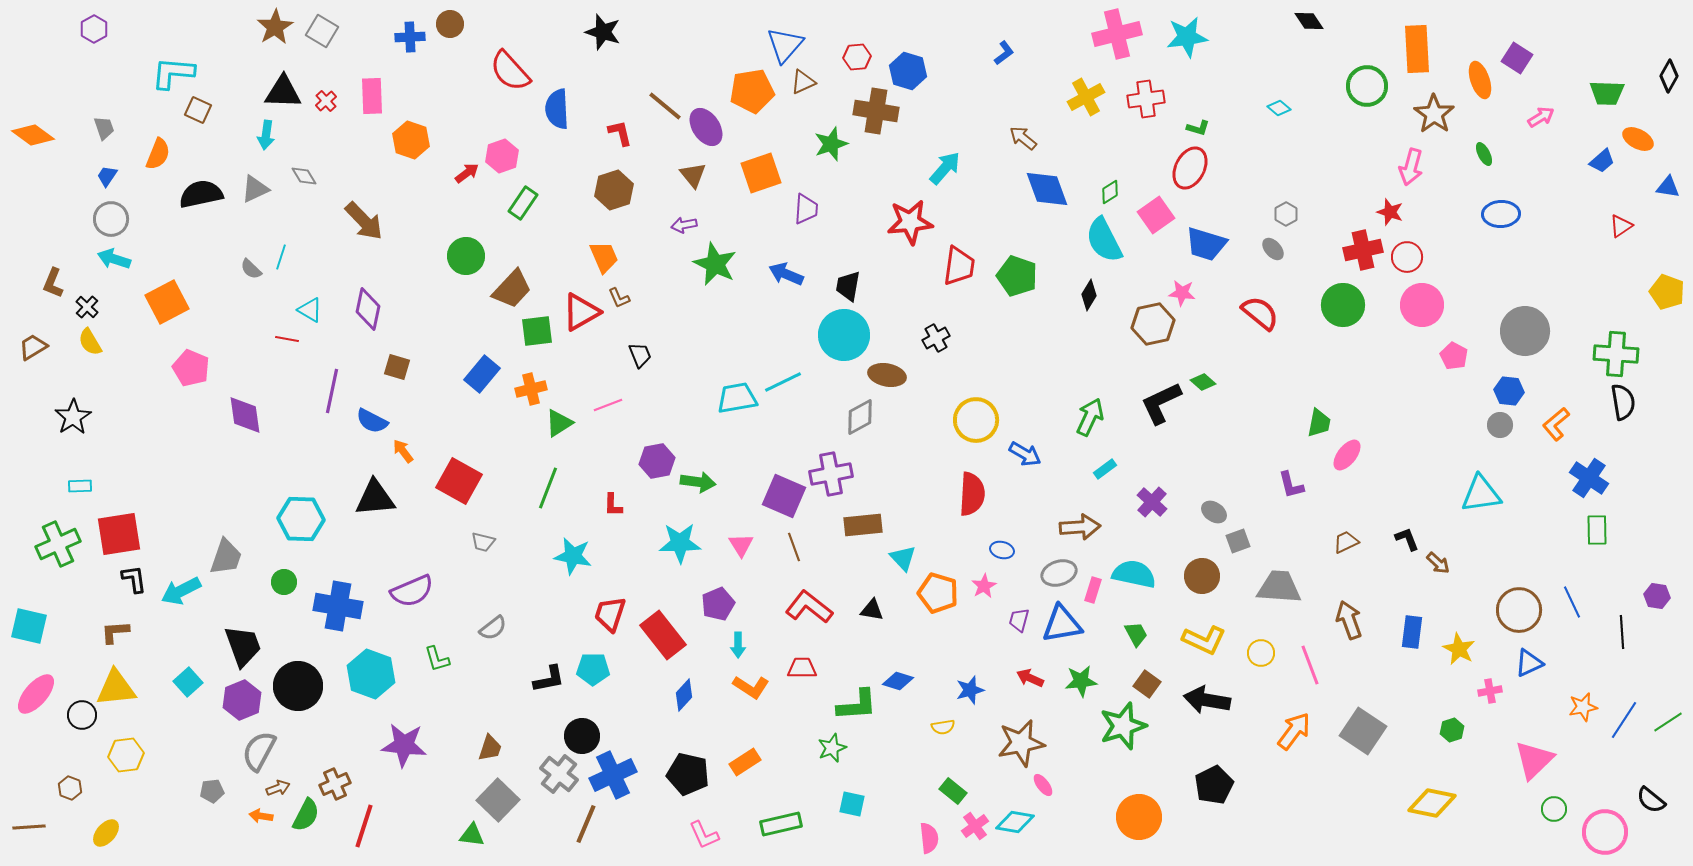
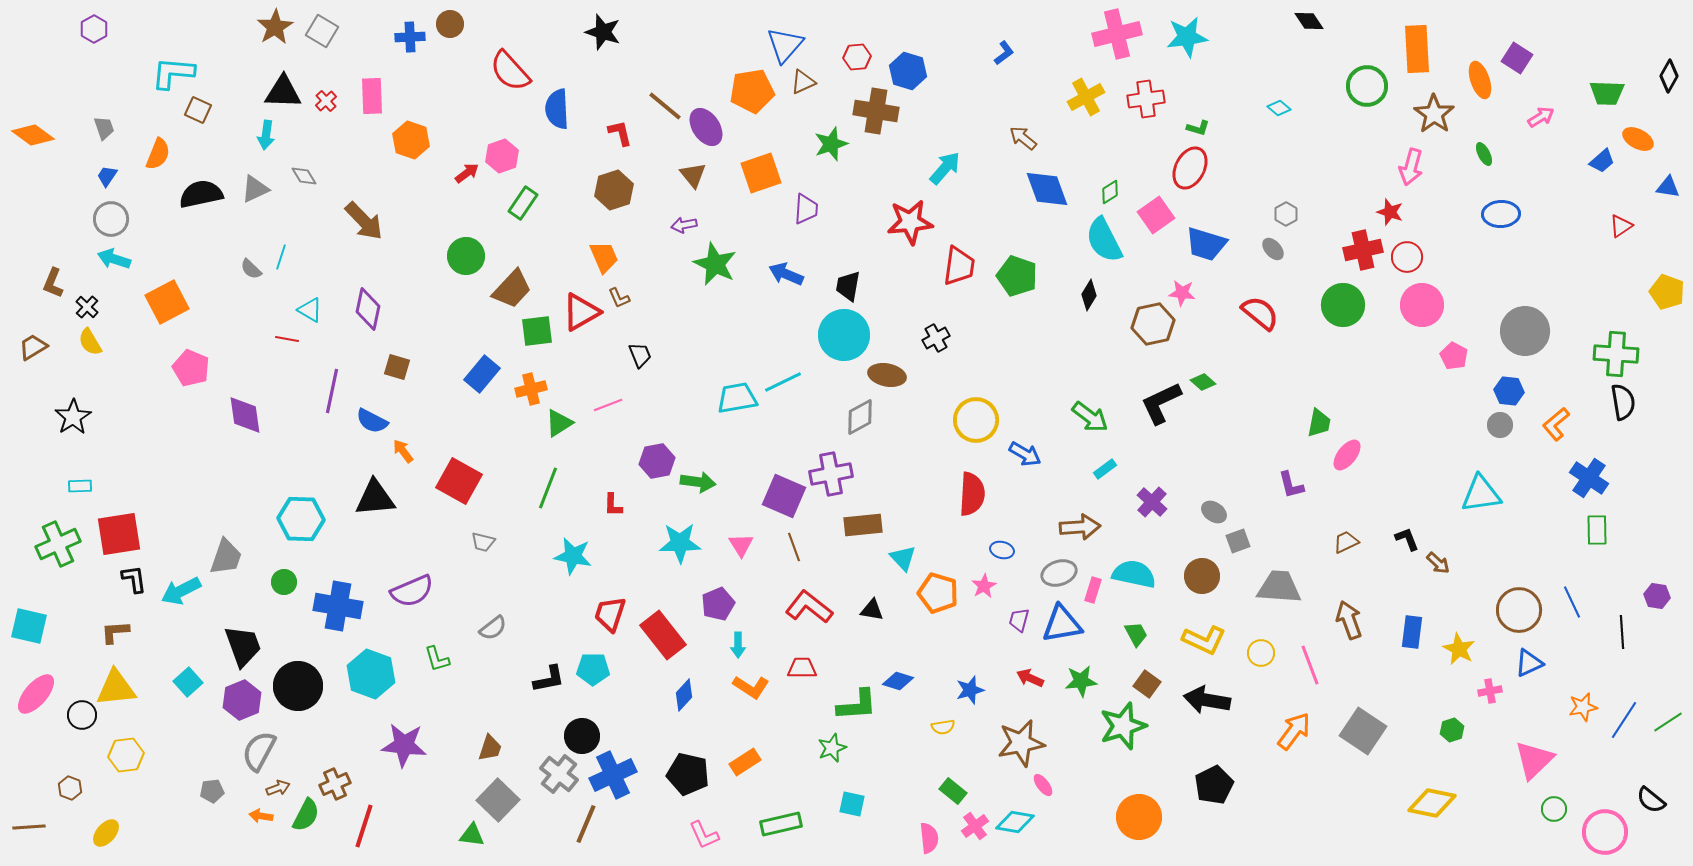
green arrow at (1090, 417): rotated 102 degrees clockwise
